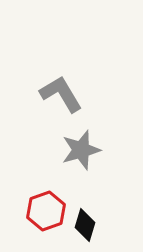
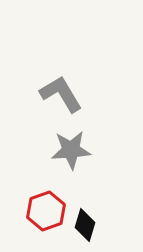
gray star: moved 10 px left; rotated 12 degrees clockwise
